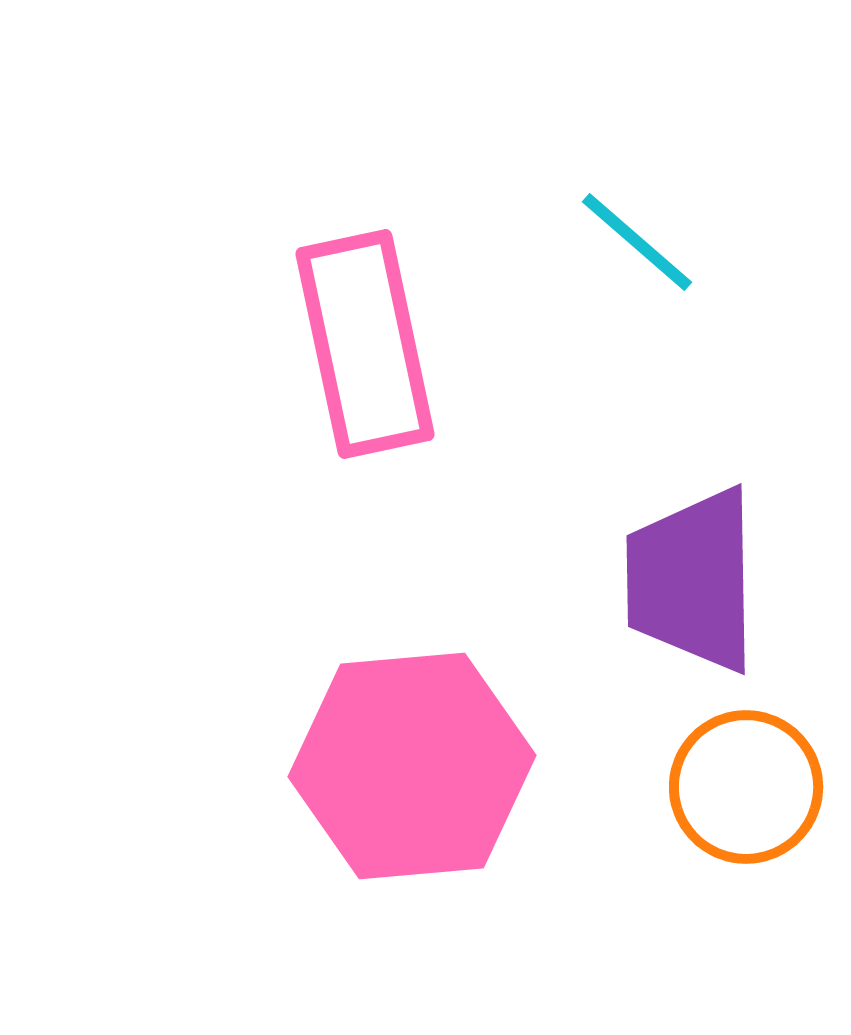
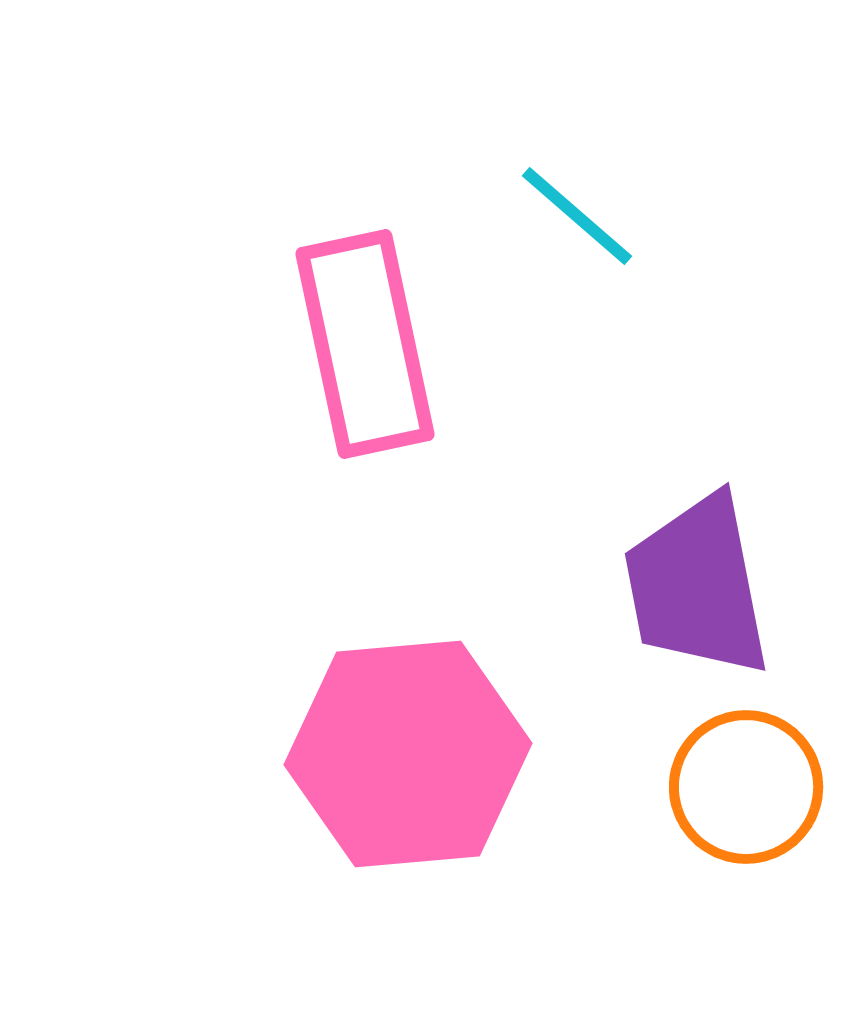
cyan line: moved 60 px left, 26 px up
purple trapezoid: moved 5 px right, 6 px down; rotated 10 degrees counterclockwise
pink hexagon: moved 4 px left, 12 px up
